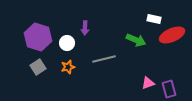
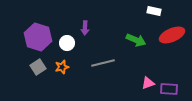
white rectangle: moved 8 px up
gray line: moved 1 px left, 4 px down
orange star: moved 6 px left
purple rectangle: rotated 72 degrees counterclockwise
